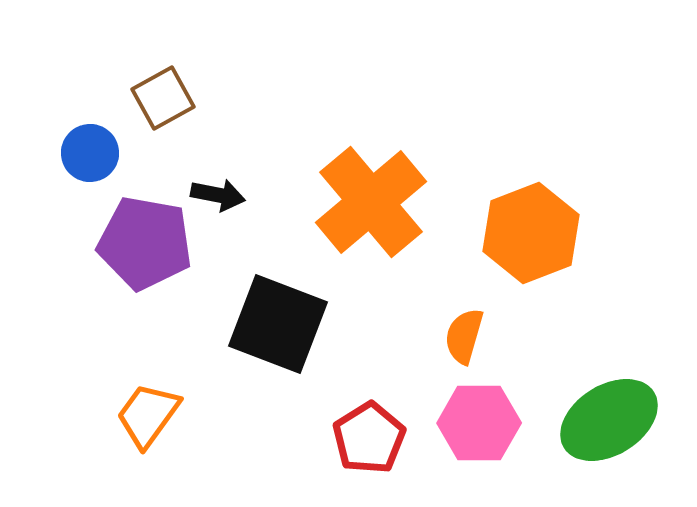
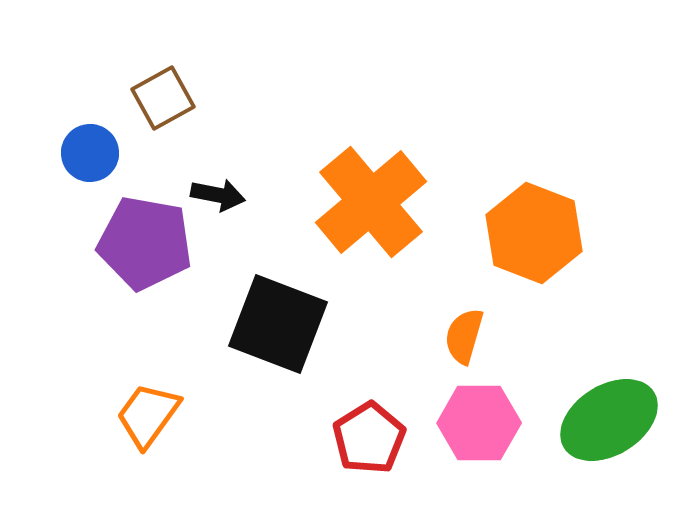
orange hexagon: moved 3 px right; rotated 18 degrees counterclockwise
